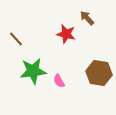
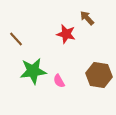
brown hexagon: moved 2 px down
